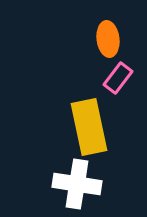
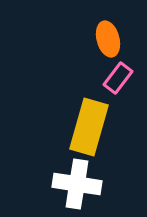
orange ellipse: rotated 8 degrees counterclockwise
yellow rectangle: rotated 28 degrees clockwise
